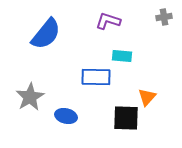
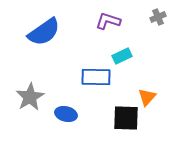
gray cross: moved 6 px left; rotated 14 degrees counterclockwise
blue semicircle: moved 2 px left, 2 px up; rotated 16 degrees clockwise
cyan rectangle: rotated 30 degrees counterclockwise
blue ellipse: moved 2 px up
